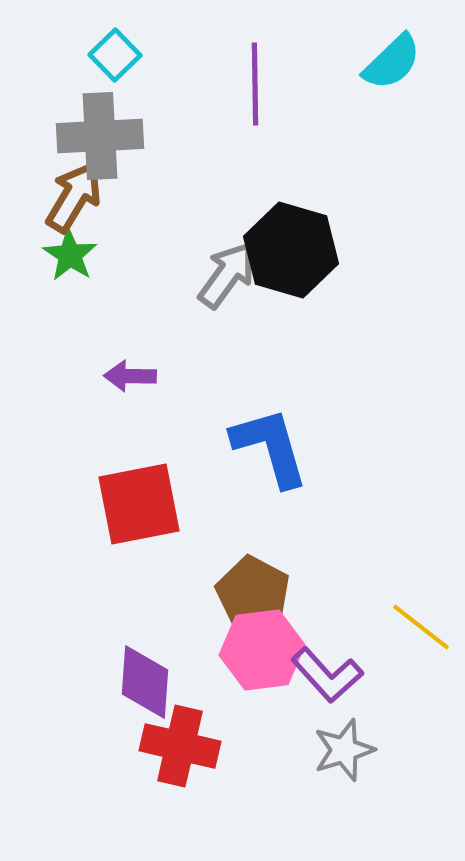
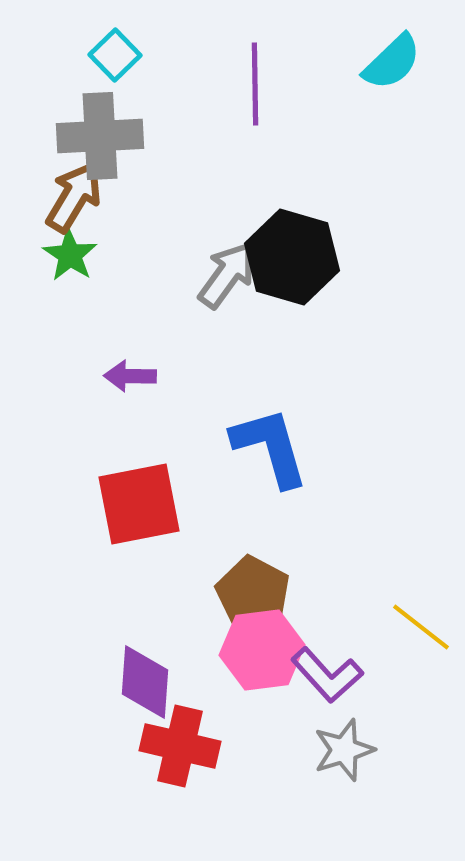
black hexagon: moved 1 px right, 7 px down
